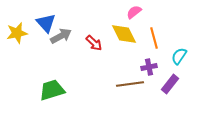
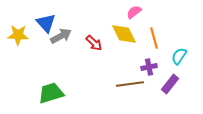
yellow star: moved 1 px right, 2 px down; rotated 15 degrees clockwise
green trapezoid: moved 1 px left, 3 px down
